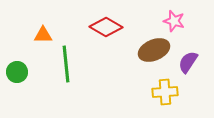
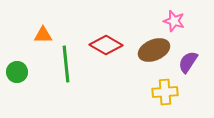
red diamond: moved 18 px down
